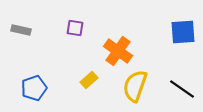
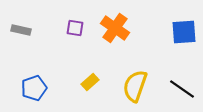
blue square: moved 1 px right
orange cross: moved 3 px left, 23 px up
yellow rectangle: moved 1 px right, 2 px down
